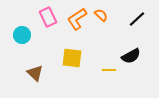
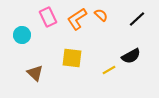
yellow line: rotated 32 degrees counterclockwise
